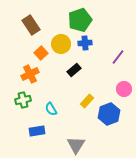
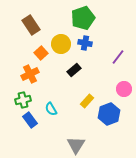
green pentagon: moved 3 px right, 2 px up
blue cross: rotated 16 degrees clockwise
blue rectangle: moved 7 px left, 11 px up; rotated 63 degrees clockwise
